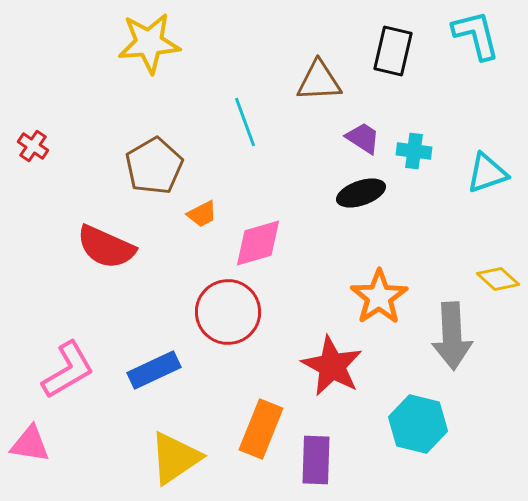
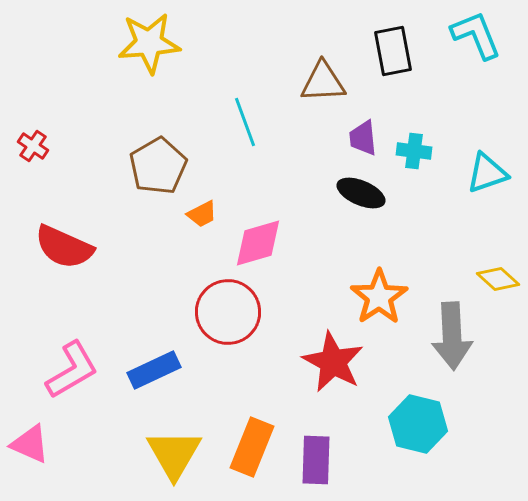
cyan L-shape: rotated 8 degrees counterclockwise
black rectangle: rotated 24 degrees counterclockwise
brown triangle: moved 4 px right, 1 px down
purple trapezoid: rotated 129 degrees counterclockwise
brown pentagon: moved 4 px right
black ellipse: rotated 42 degrees clockwise
red semicircle: moved 42 px left
red star: moved 1 px right, 4 px up
pink L-shape: moved 4 px right
orange rectangle: moved 9 px left, 18 px down
pink triangle: rotated 15 degrees clockwise
yellow triangle: moved 1 px left, 4 px up; rotated 26 degrees counterclockwise
